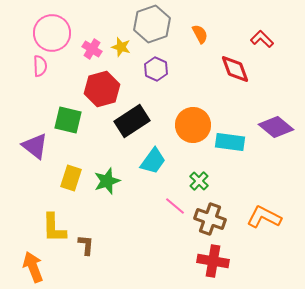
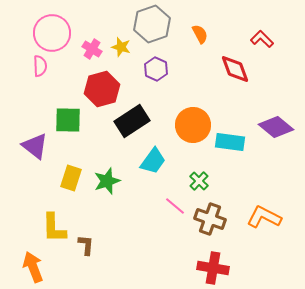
green square: rotated 12 degrees counterclockwise
red cross: moved 7 px down
